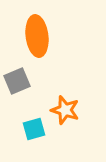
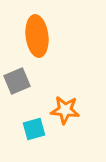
orange star: rotated 12 degrees counterclockwise
